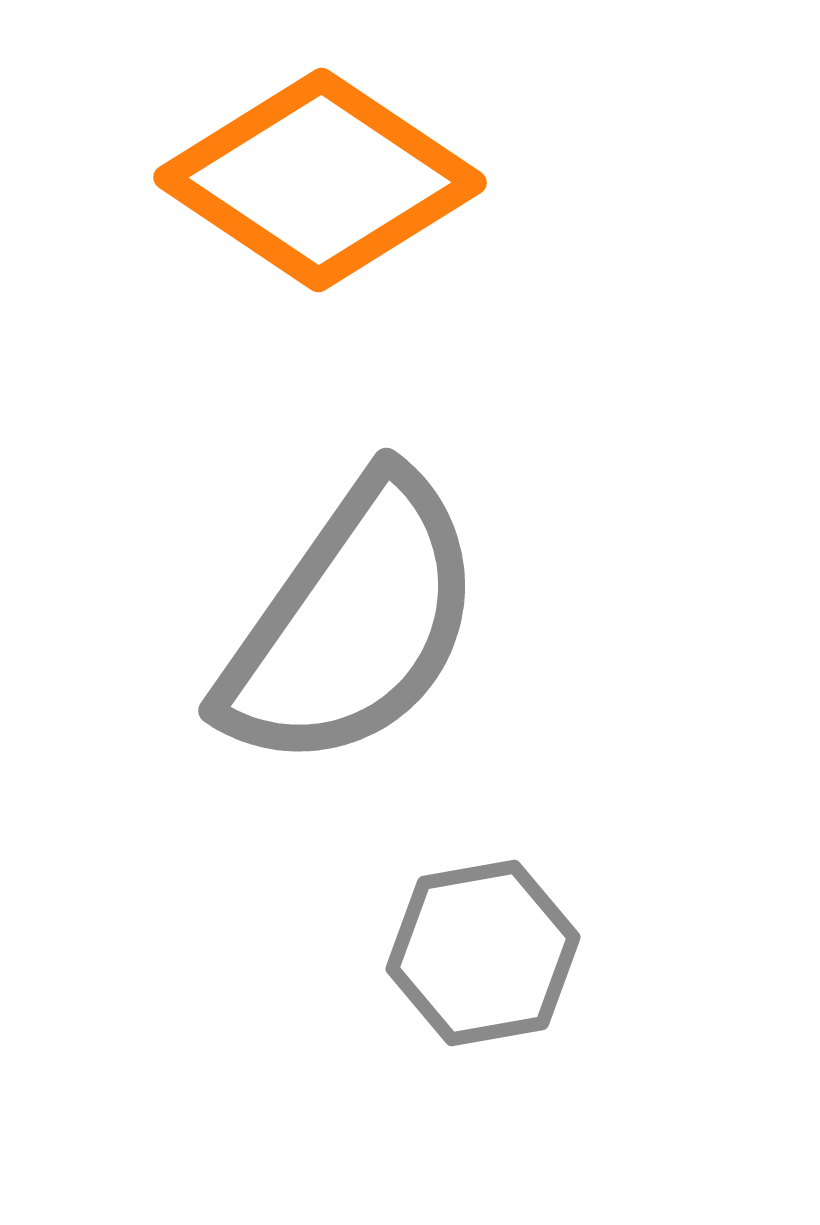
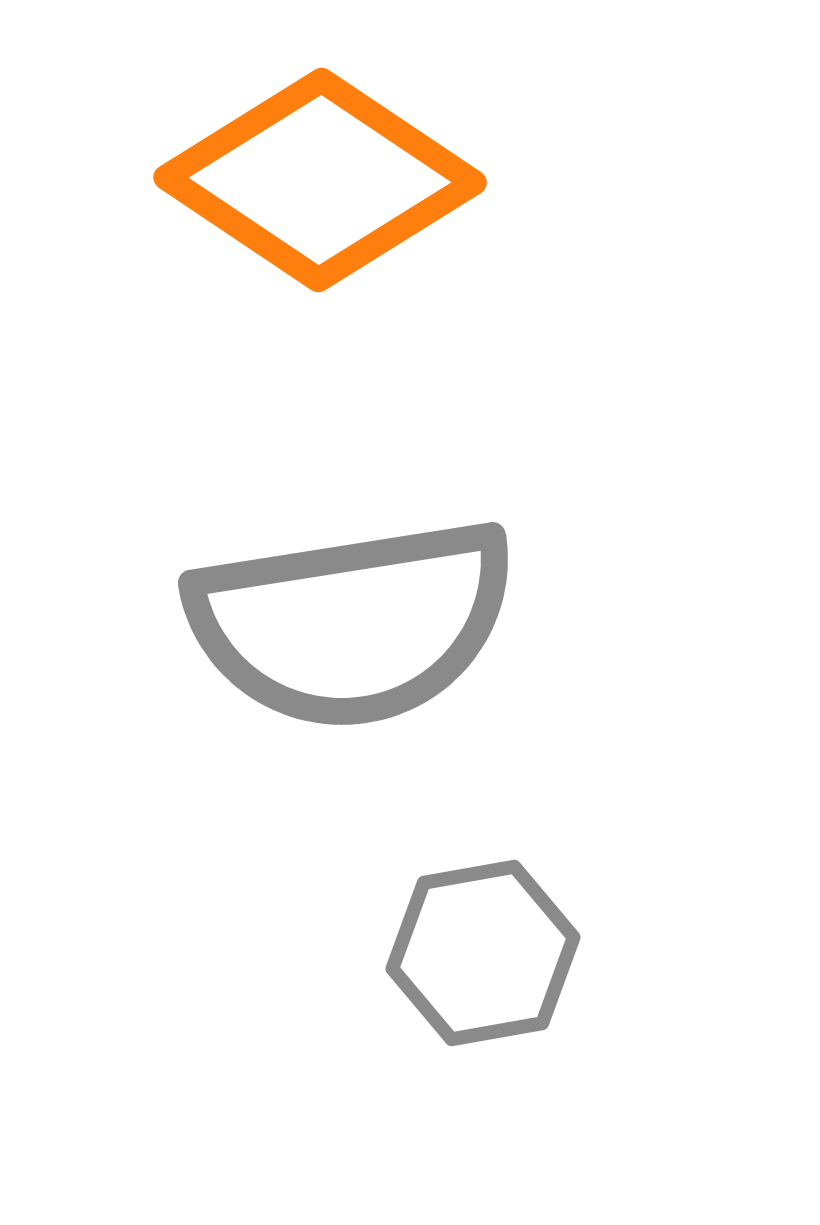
gray semicircle: rotated 46 degrees clockwise
